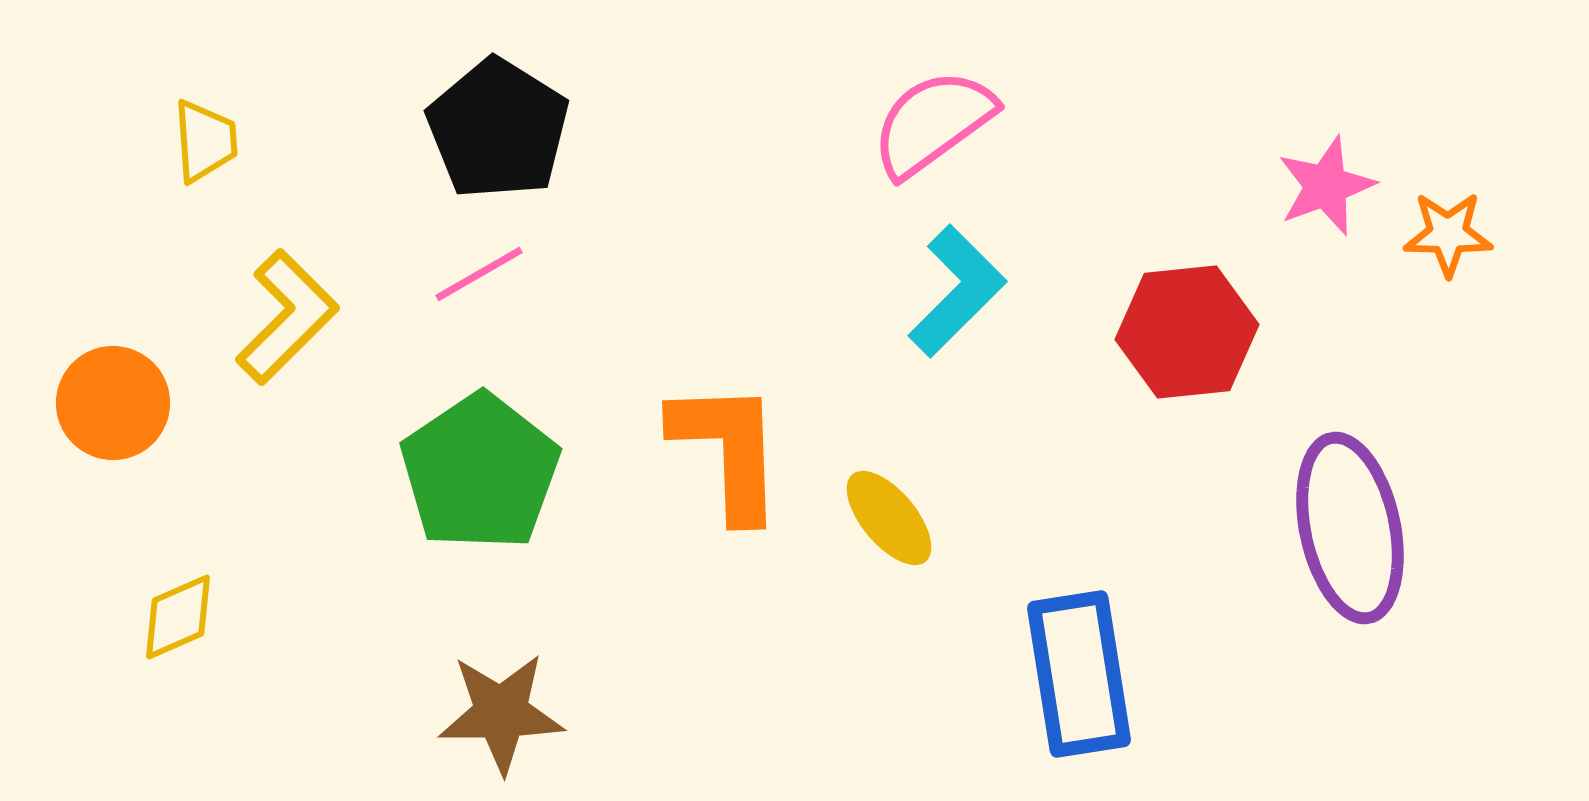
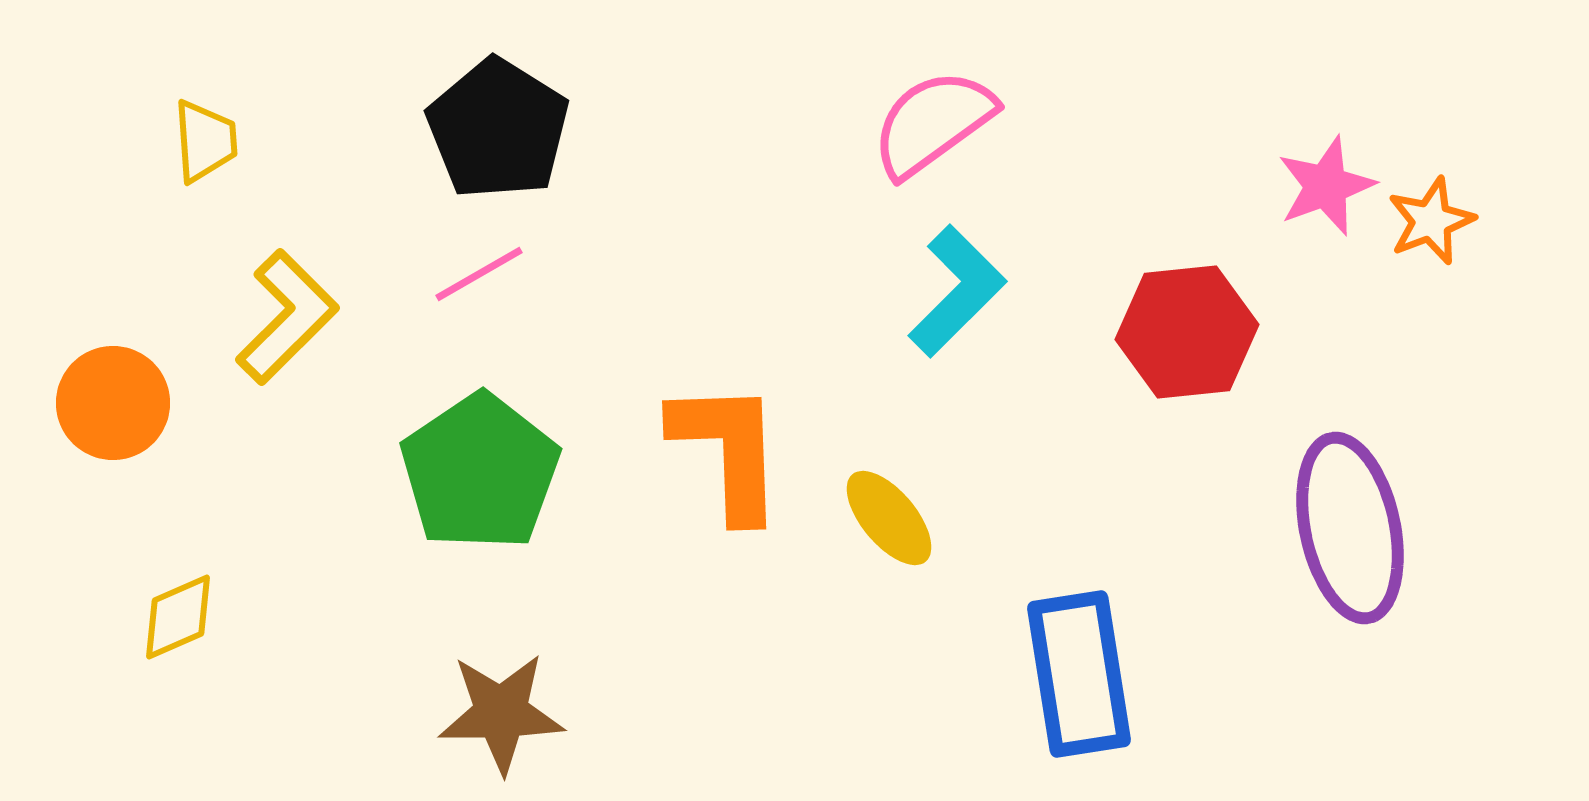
orange star: moved 17 px left, 13 px up; rotated 22 degrees counterclockwise
